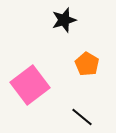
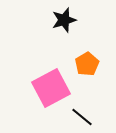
orange pentagon: rotated 10 degrees clockwise
pink square: moved 21 px right, 3 px down; rotated 9 degrees clockwise
